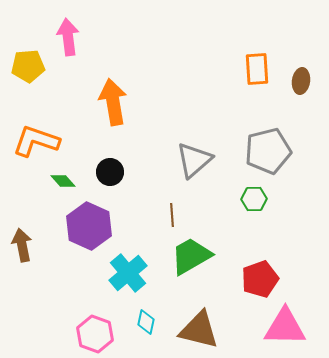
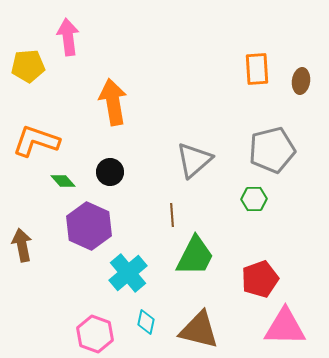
gray pentagon: moved 4 px right, 1 px up
green trapezoid: moved 4 px right; rotated 147 degrees clockwise
